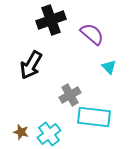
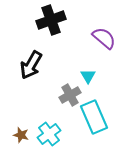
purple semicircle: moved 12 px right, 4 px down
cyan triangle: moved 21 px left, 9 px down; rotated 14 degrees clockwise
cyan rectangle: rotated 60 degrees clockwise
brown star: moved 3 px down
